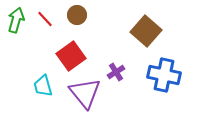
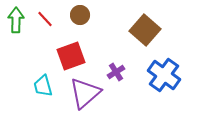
brown circle: moved 3 px right
green arrow: rotated 15 degrees counterclockwise
brown square: moved 1 px left, 1 px up
red square: rotated 16 degrees clockwise
blue cross: rotated 24 degrees clockwise
purple triangle: rotated 28 degrees clockwise
